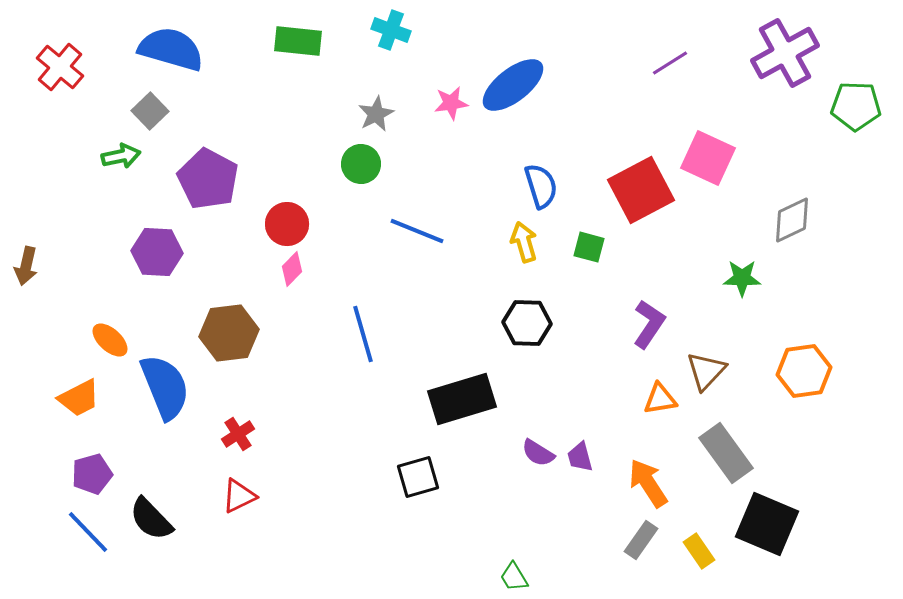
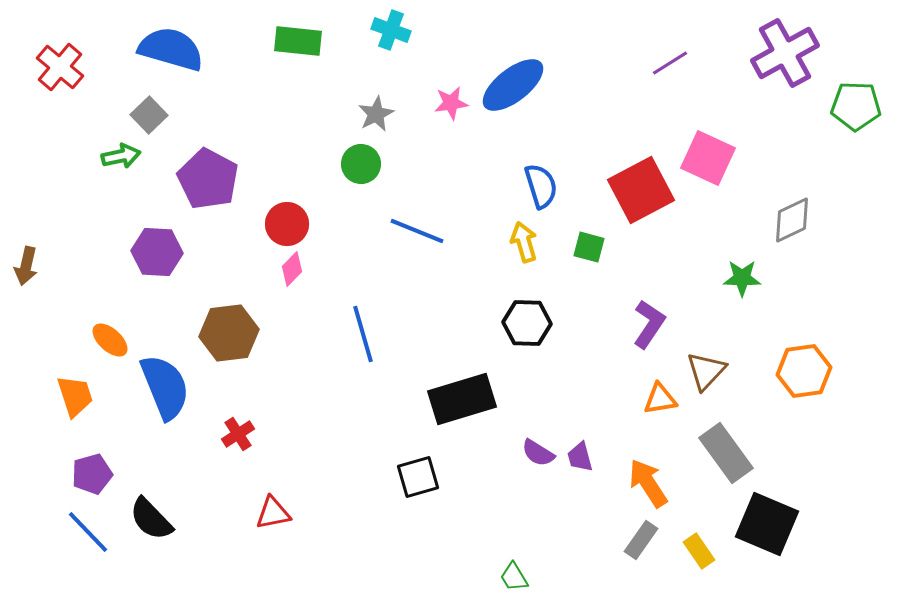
gray square at (150, 111): moved 1 px left, 4 px down
orange trapezoid at (79, 398): moved 4 px left, 2 px up; rotated 81 degrees counterclockwise
red triangle at (239, 496): moved 34 px right, 17 px down; rotated 15 degrees clockwise
